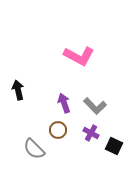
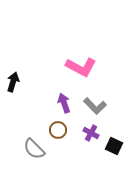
pink L-shape: moved 2 px right, 11 px down
black arrow: moved 5 px left, 8 px up; rotated 30 degrees clockwise
